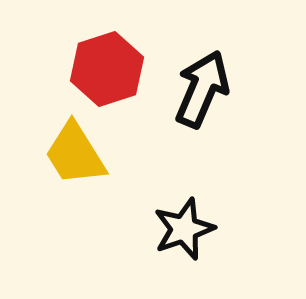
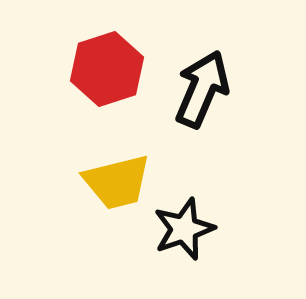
yellow trapezoid: moved 42 px right, 28 px down; rotated 72 degrees counterclockwise
